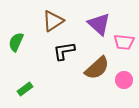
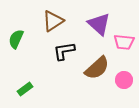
green semicircle: moved 3 px up
